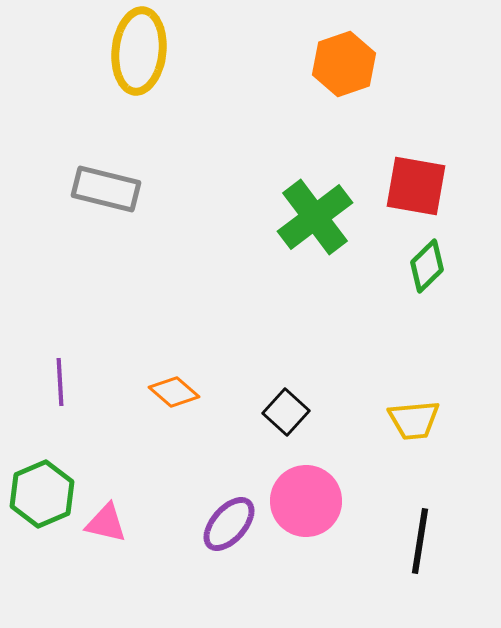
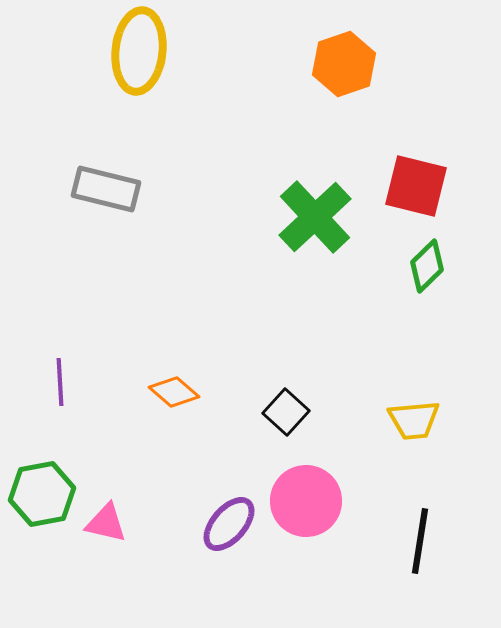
red square: rotated 4 degrees clockwise
green cross: rotated 6 degrees counterclockwise
green hexagon: rotated 12 degrees clockwise
